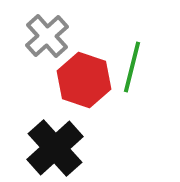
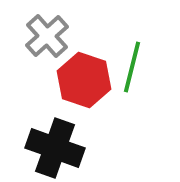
black cross: rotated 28 degrees counterclockwise
